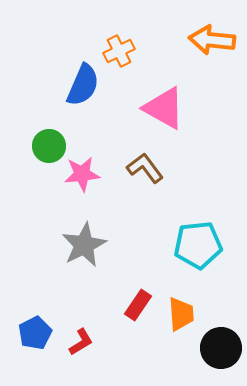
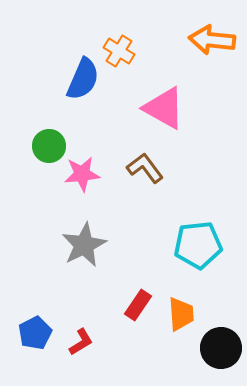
orange cross: rotated 32 degrees counterclockwise
blue semicircle: moved 6 px up
